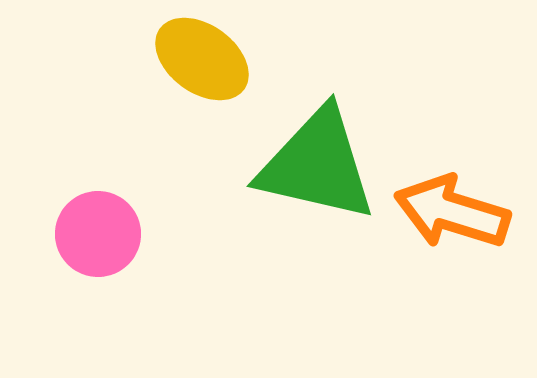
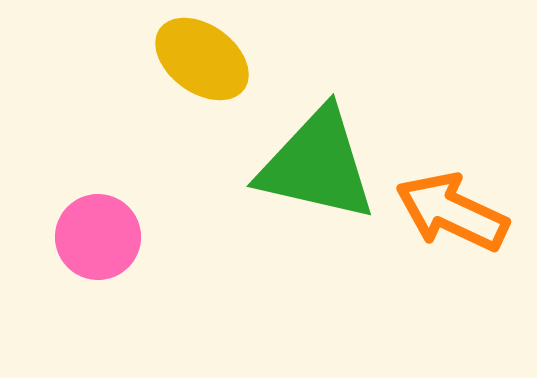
orange arrow: rotated 8 degrees clockwise
pink circle: moved 3 px down
